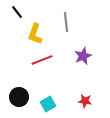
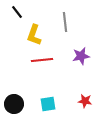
gray line: moved 1 px left
yellow L-shape: moved 1 px left, 1 px down
purple star: moved 2 px left; rotated 12 degrees clockwise
red line: rotated 15 degrees clockwise
black circle: moved 5 px left, 7 px down
cyan square: rotated 21 degrees clockwise
